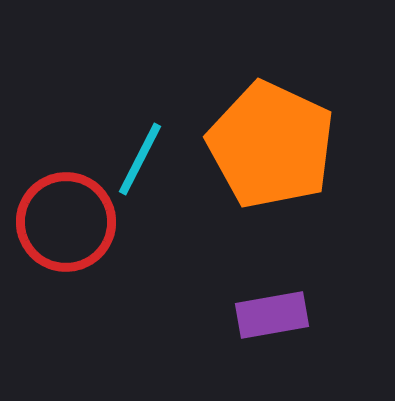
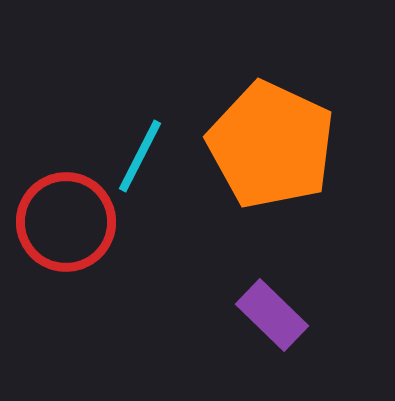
cyan line: moved 3 px up
purple rectangle: rotated 54 degrees clockwise
